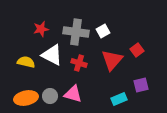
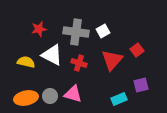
red star: moved 2 px left
